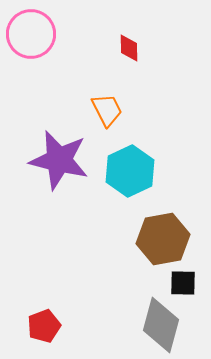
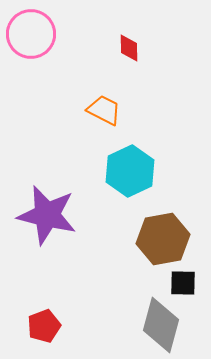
orange trapezoid: moved 3 px left; rotated 36 degrees counterclockwise
purple star: moved 12 px left, 55 px down
